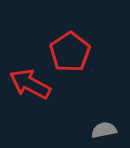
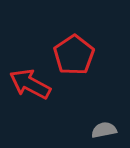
red pentagon: moved 4 px right, 3 px down
